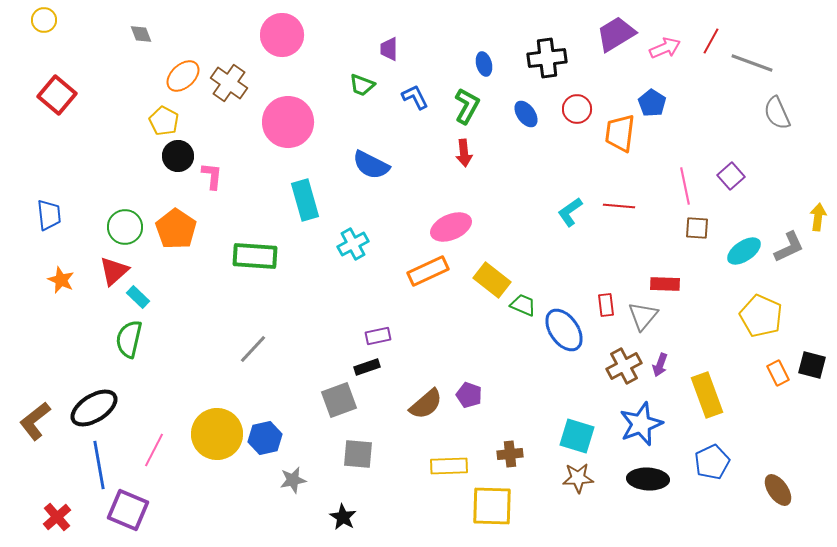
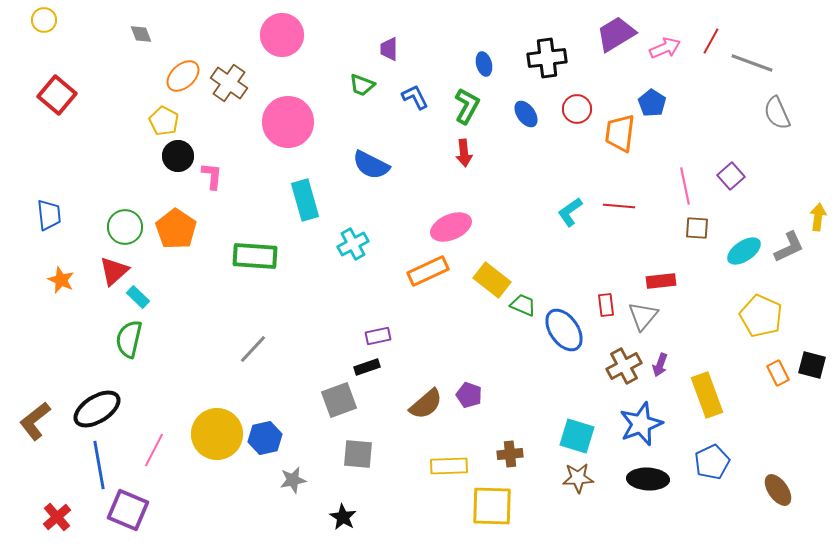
red rectangle at (665, 284): moved 4 px left, 3 px up; rotated 8 degrees counterclockwise
black ellipse at (94, 408): moved 3 px right, 1 px down
